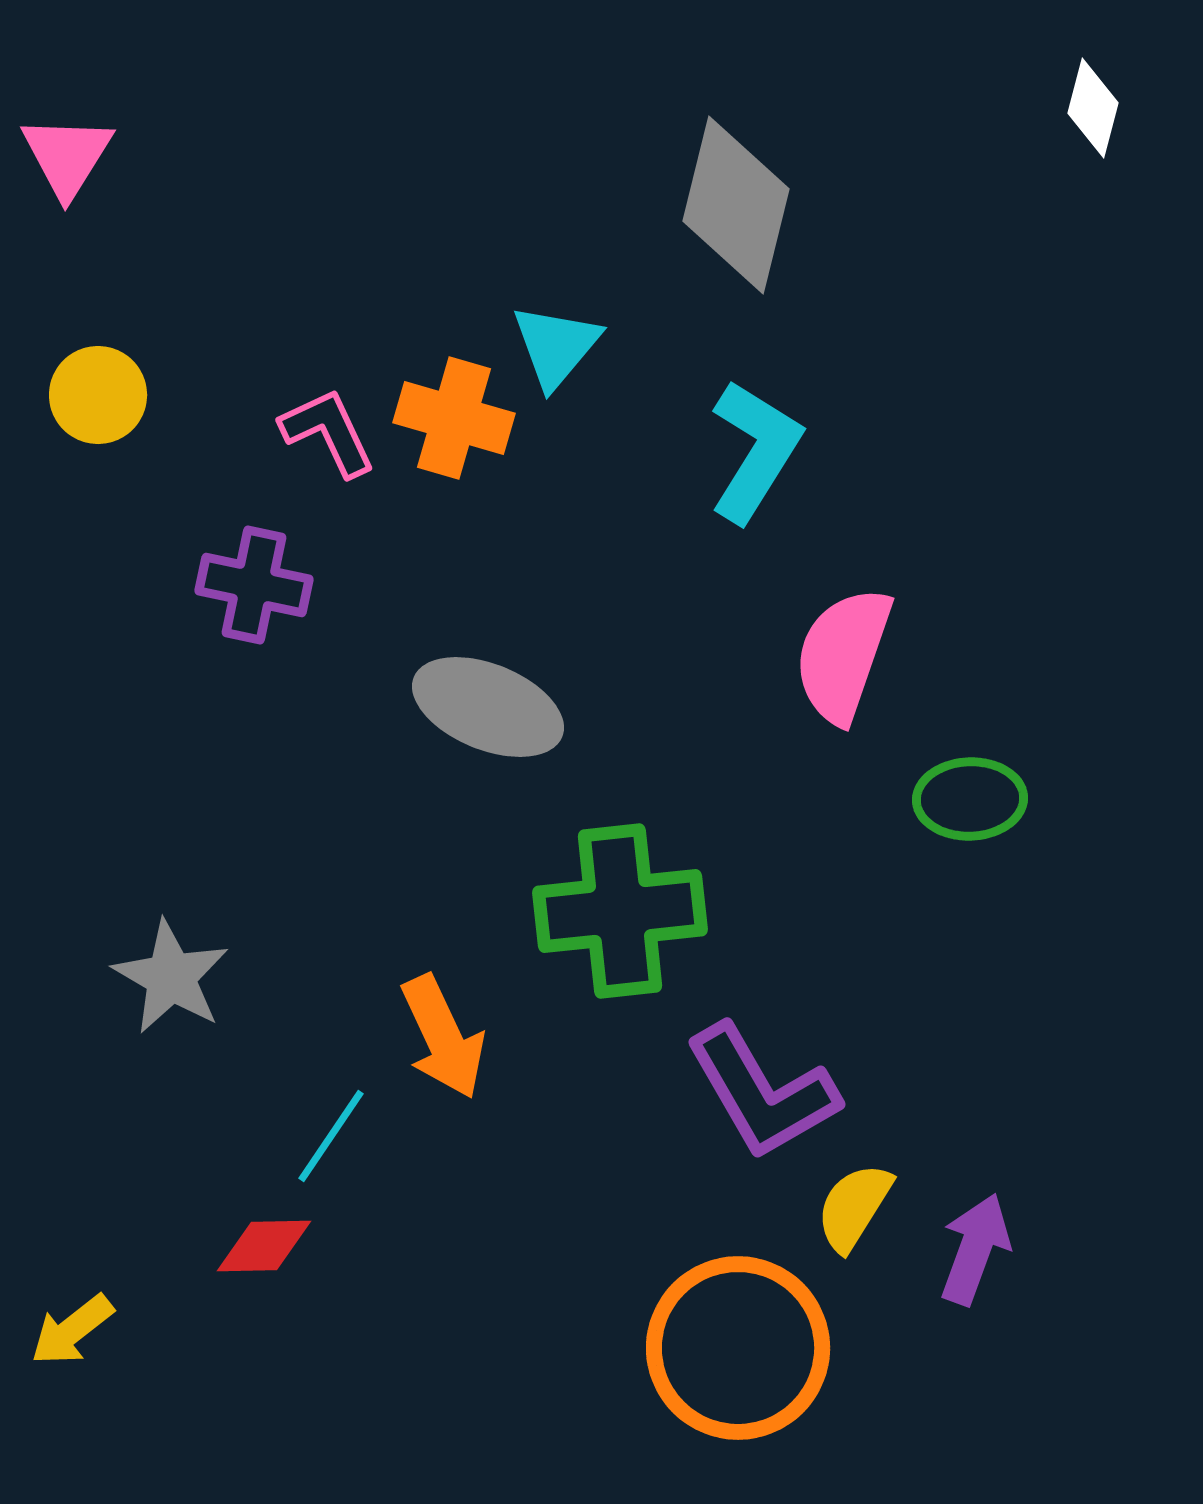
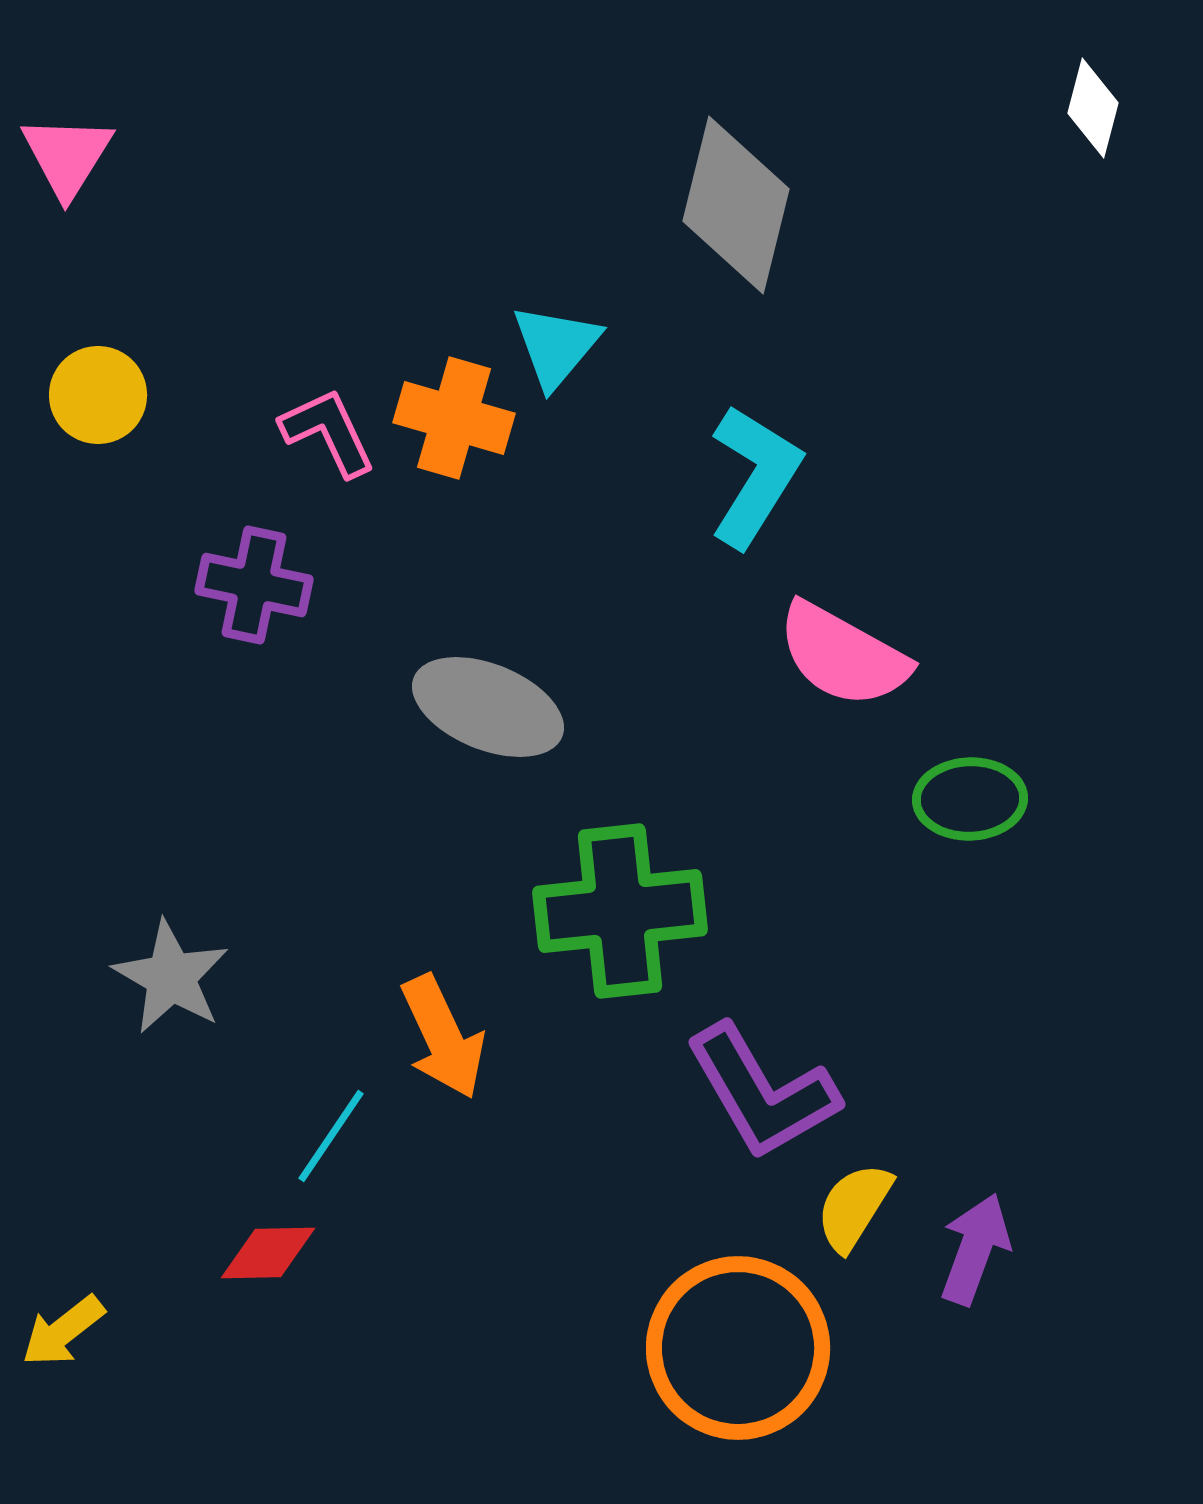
cyan L-shape: moved 25 px down
pink semicircle: rotated 80 degrees counterclockwise
red diamond: moved 4 px right, 7 px down
yellow arrow: moved 9 px left, 1 px down
